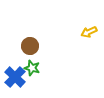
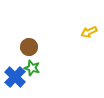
brown circle: moved 1 px left, 1 px down
